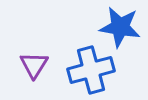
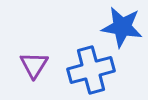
blue star: moved 2 px right
